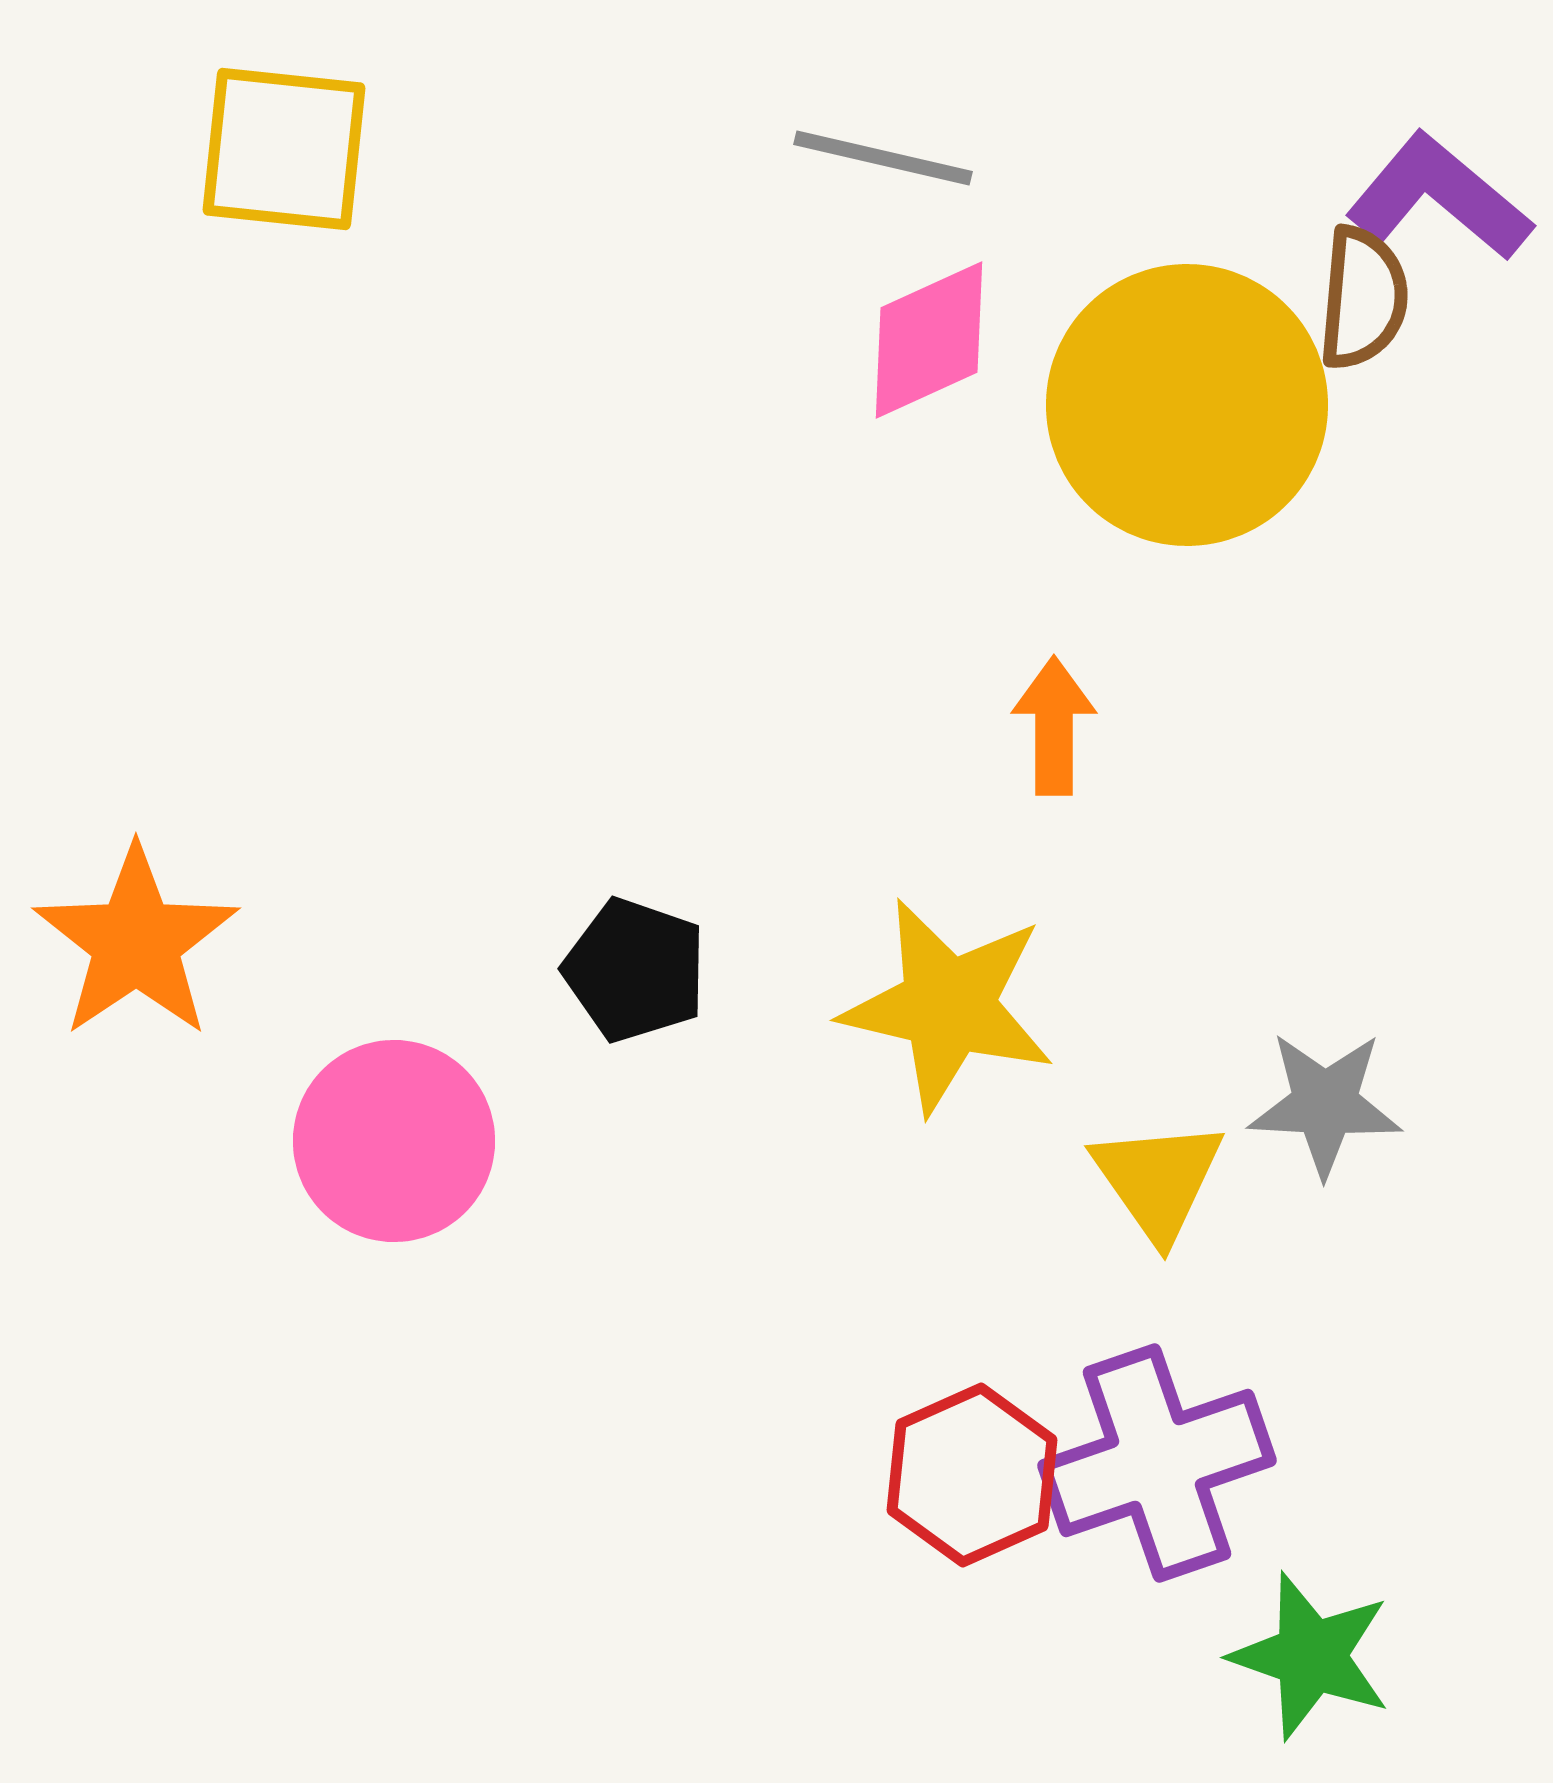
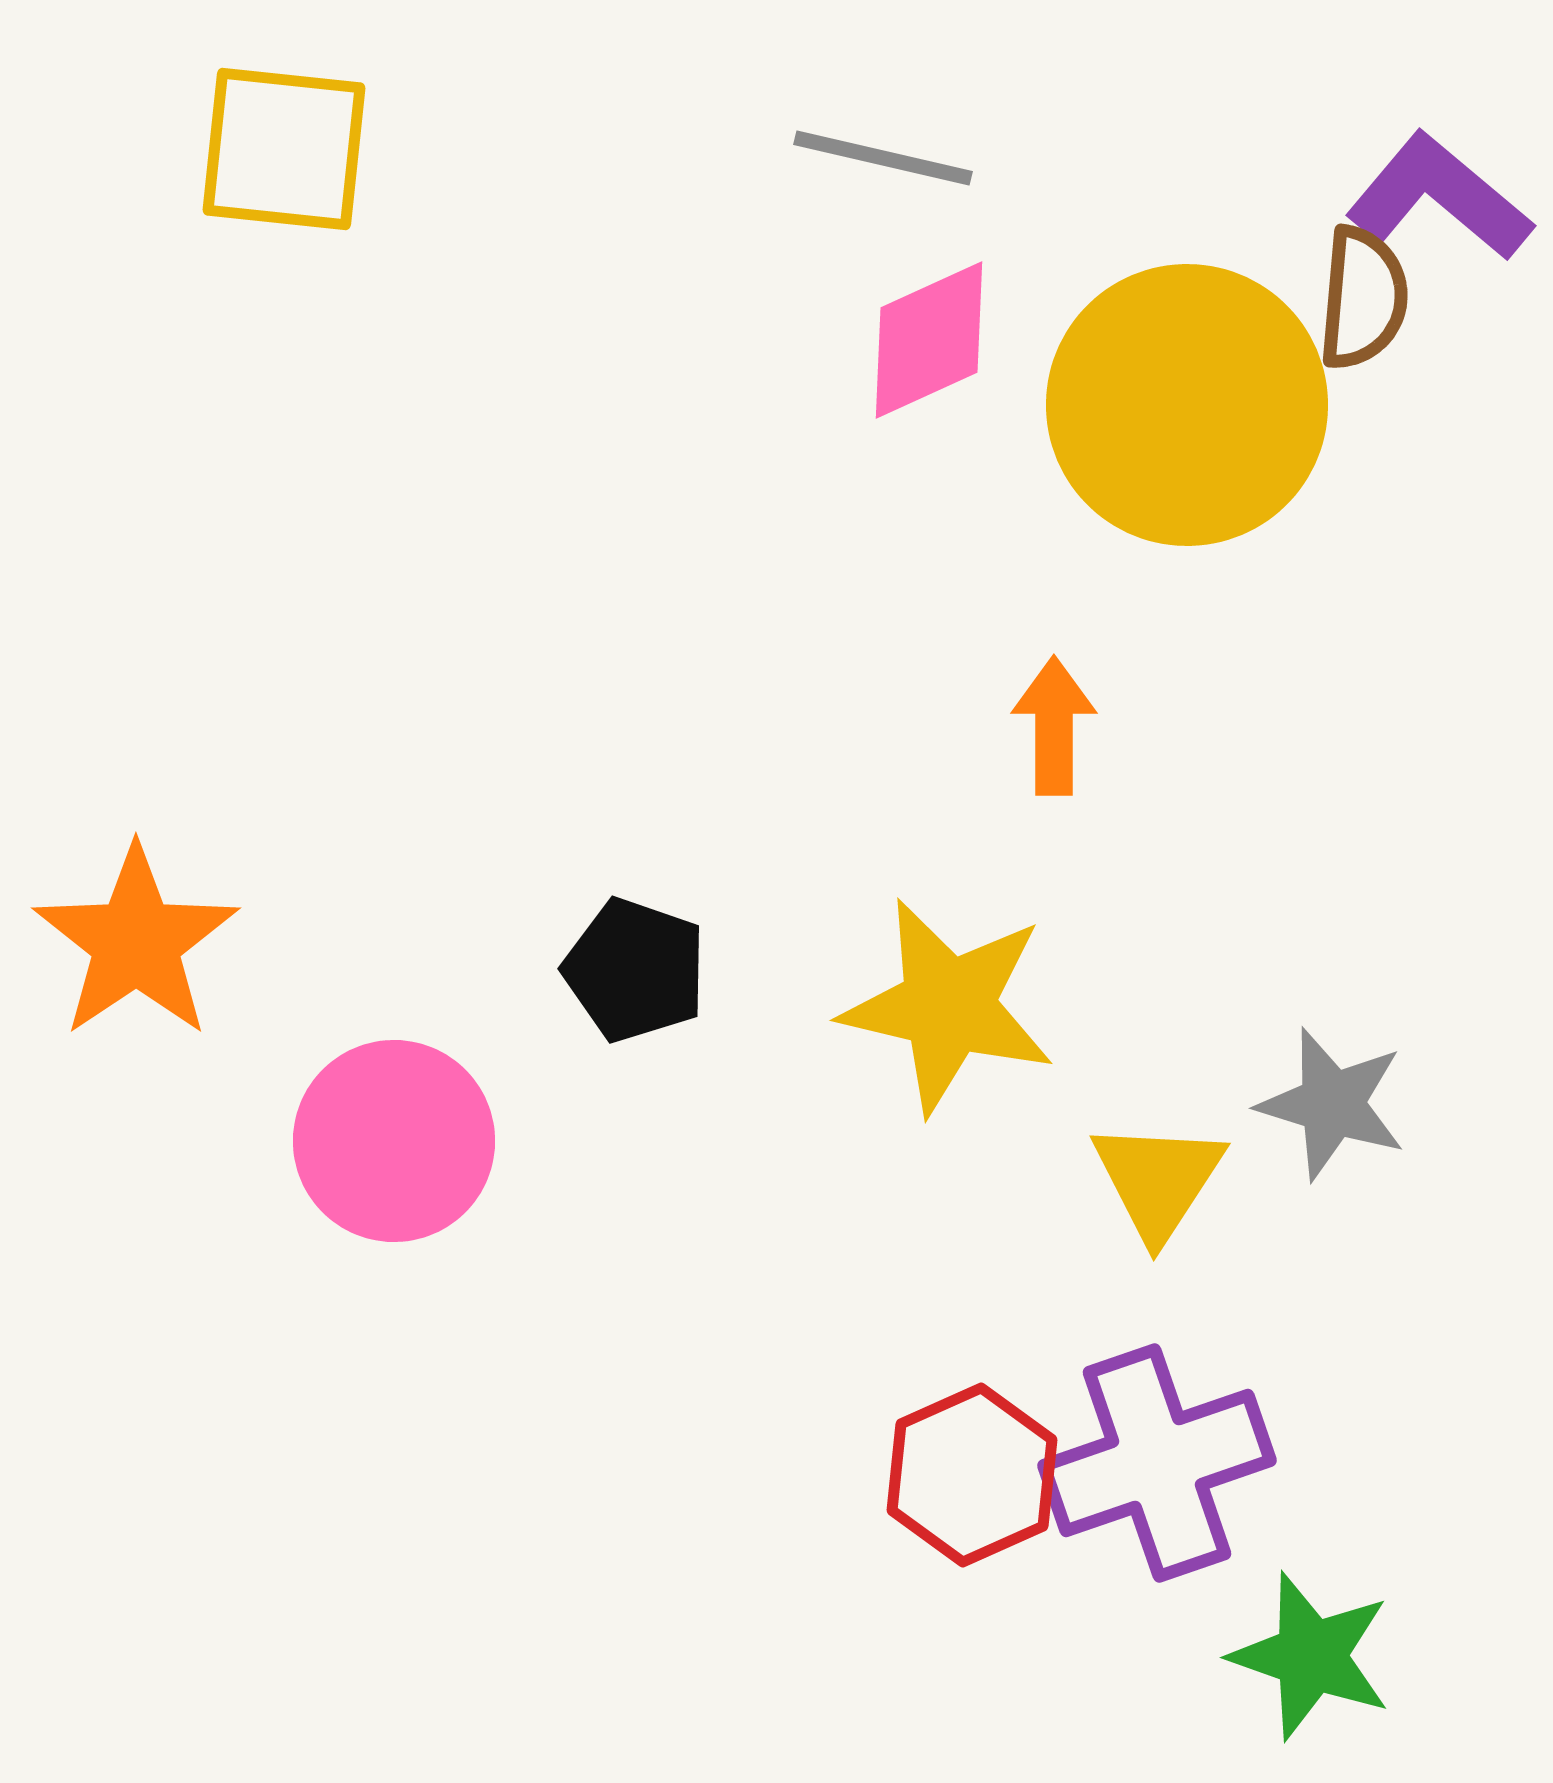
gray star: moved 7 px right; rotated 14 degrees clockwise
yellow triangle: rotated 8 degrees clockwise
